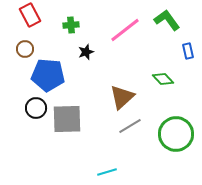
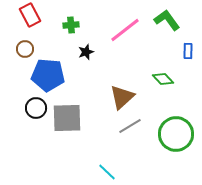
blue rectangle: rotated 14 degrees clockwise
gray square: moved 1 px up
cyan line: rotated 60 degrees clockwise
